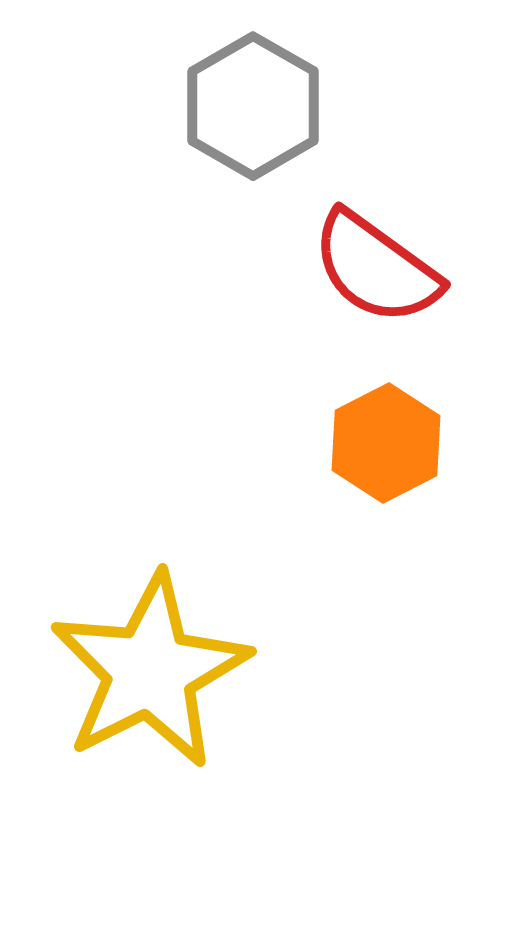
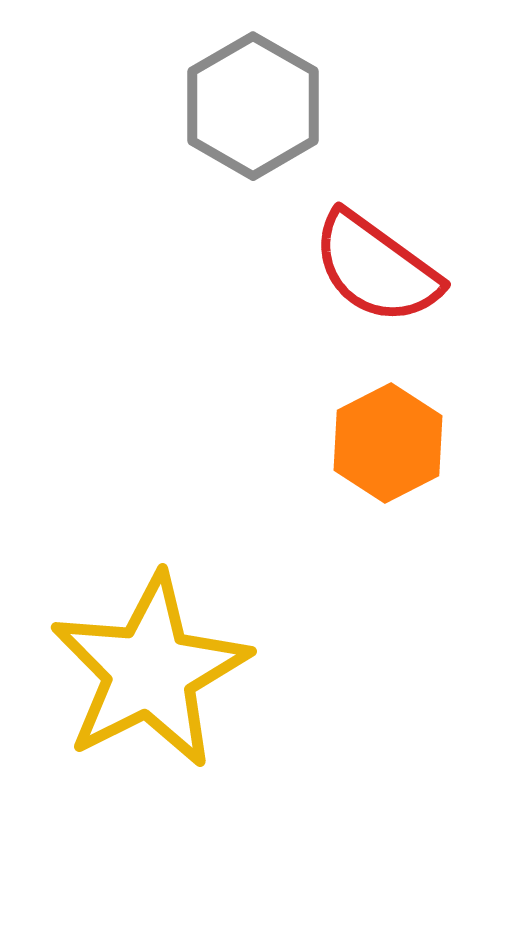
orange hexagon: moved 2 px right
